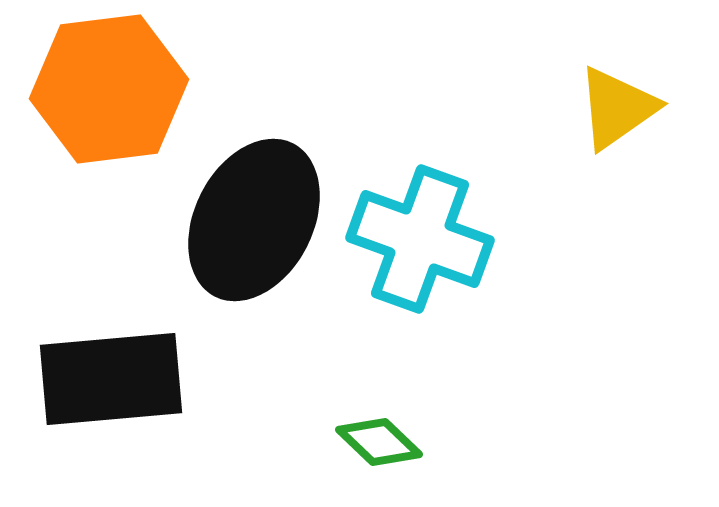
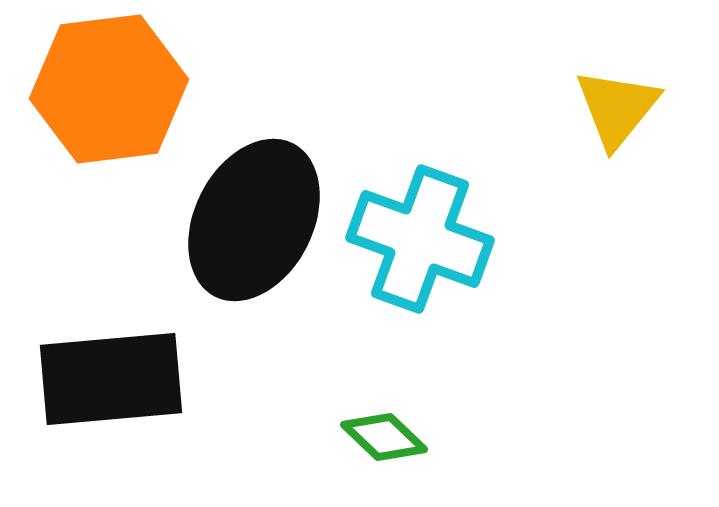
yellow triangle: rotated 16 degrees counterclockwise
green diamond: moved 5 px right, 5 px up
